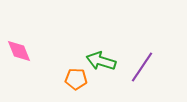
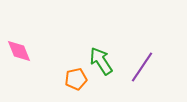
green arrow: rotated 40 degrees clockwise
orange pentagon: rotated 15 degrees counterclockwise
